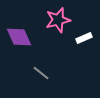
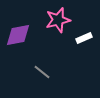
purple diamond: moved 1 px left, 2 px up; rotated 76 degrees counterclockwise
gray line: moved 1 px right, 1 px up
